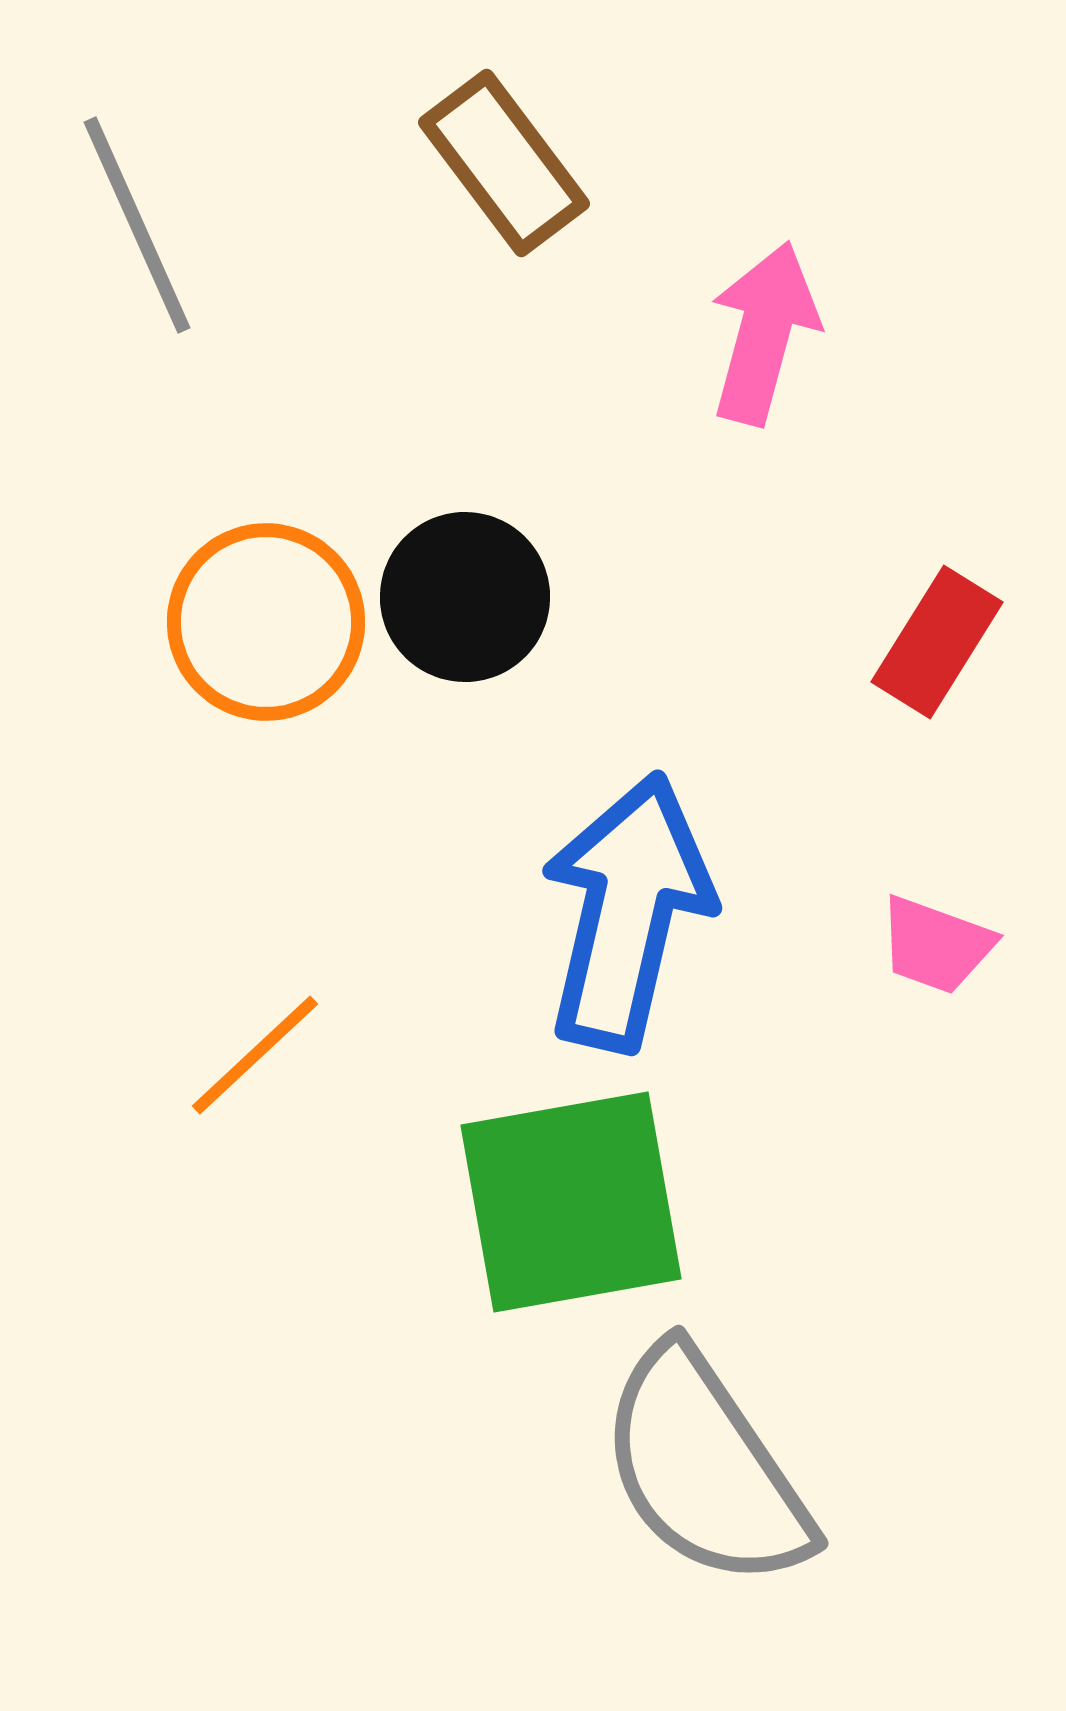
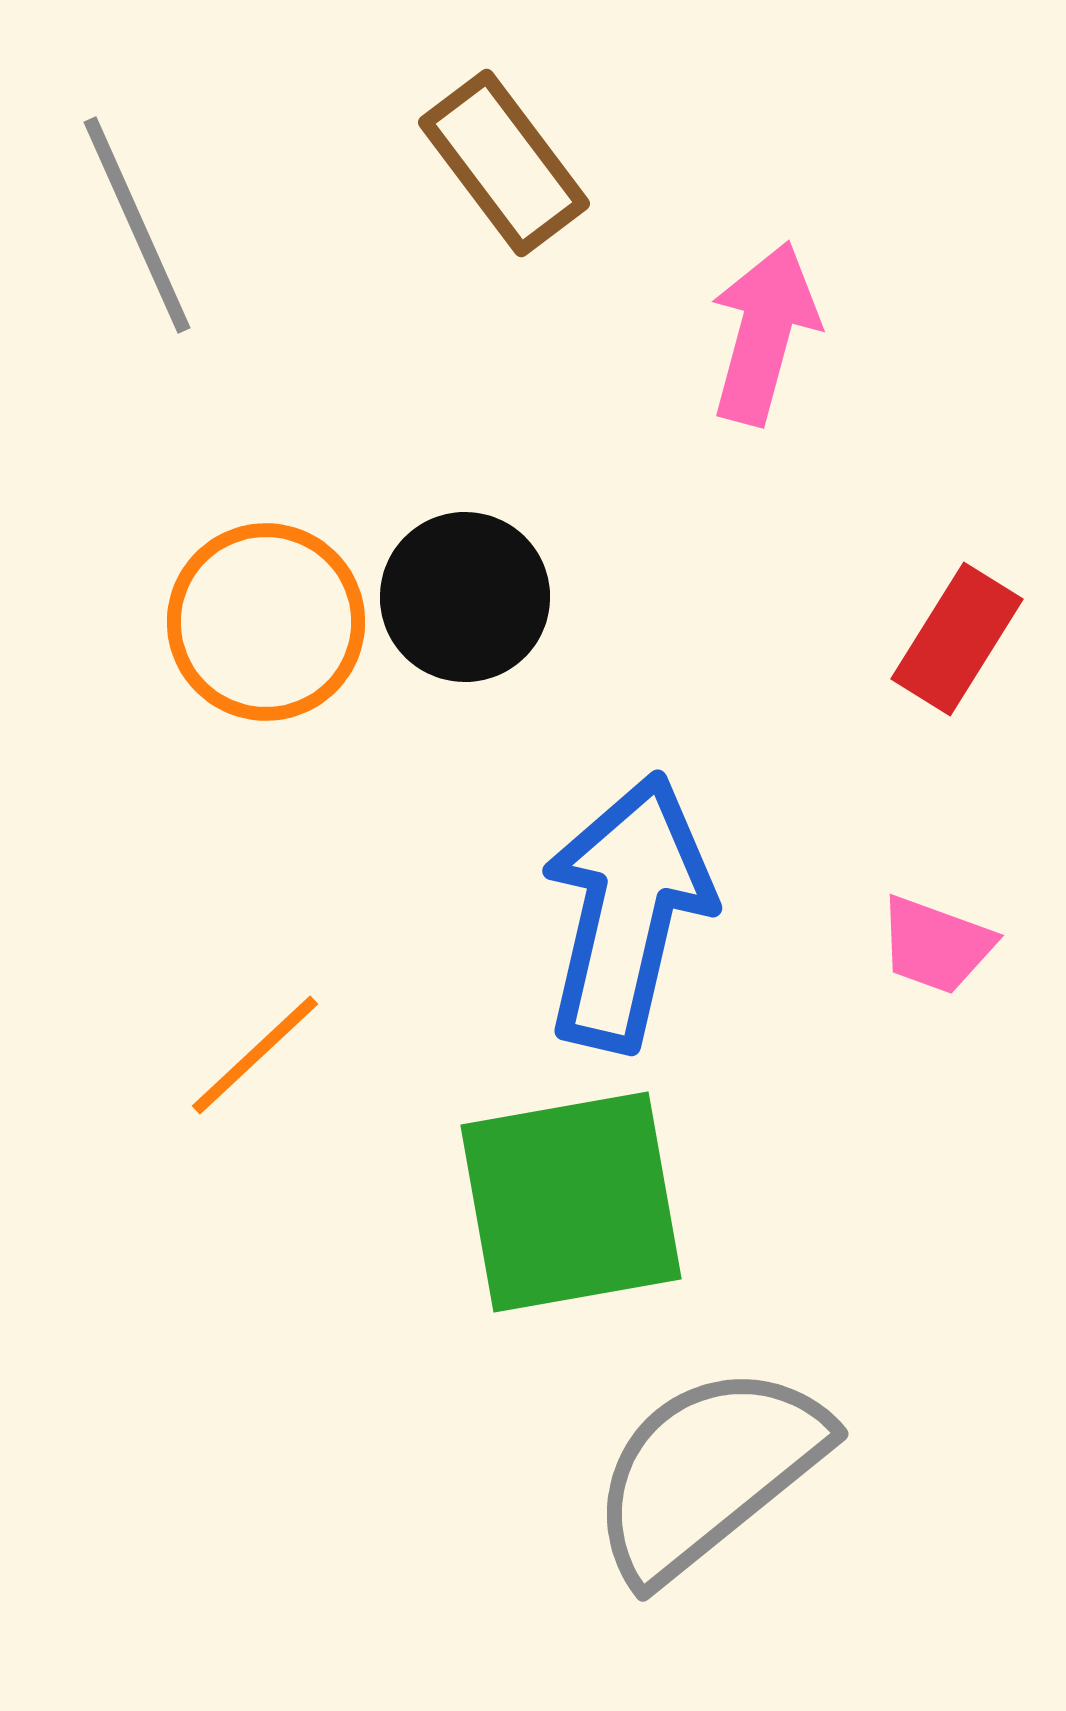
red rectangle: moved 20 px right, 3 px up
gray semicircle: moved 3 px right, 4 px down; rotated 85 degrees clockwise
